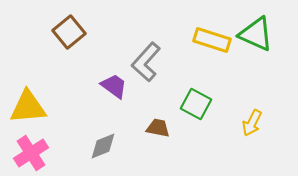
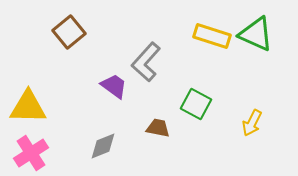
yellow rectangle: moved 4 px up
yellow triangle: rotated 6 degrees clockwise
